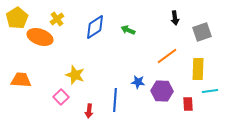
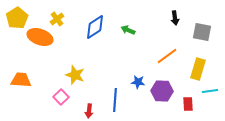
gray square: rotated 30 degrees clockwise
yellow rectangle: rotated 15 degrees clockwise
